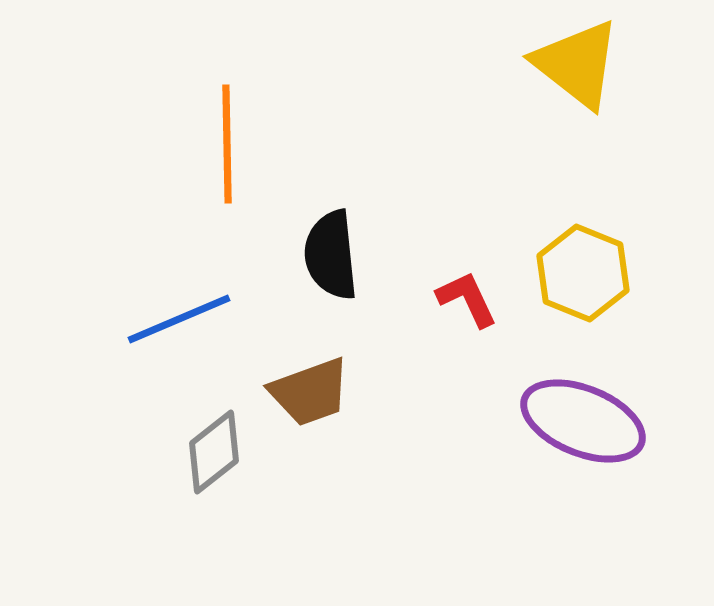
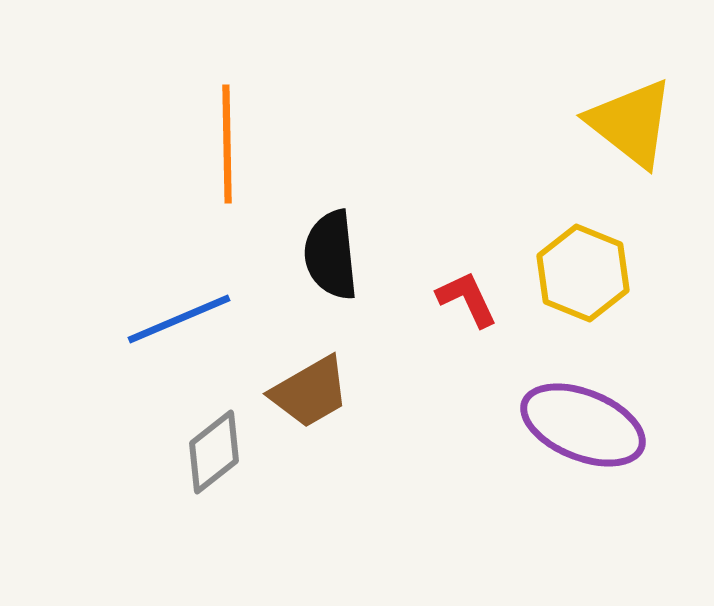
yellow triangle: moved 54 px right, 59 px down
brown trapezoid: rotated 10 degrees counterclockwise
purple ellipse: moved 4 px down
